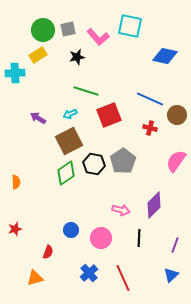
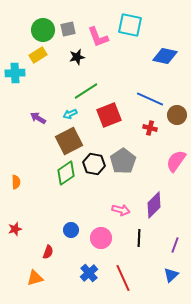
cyan square: moved 1 px up
pink L-shape: rotated 20 degrees clockwise
green line: rotated 50 degrees counterclockwise
